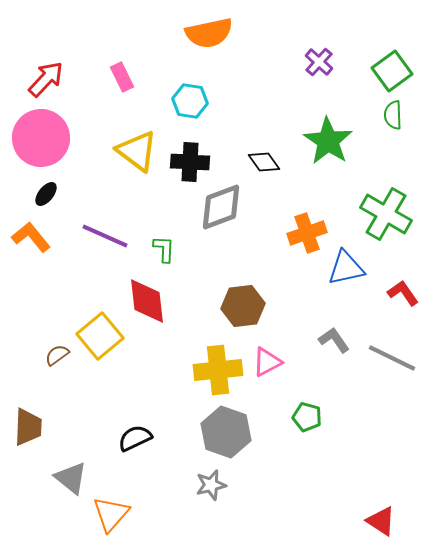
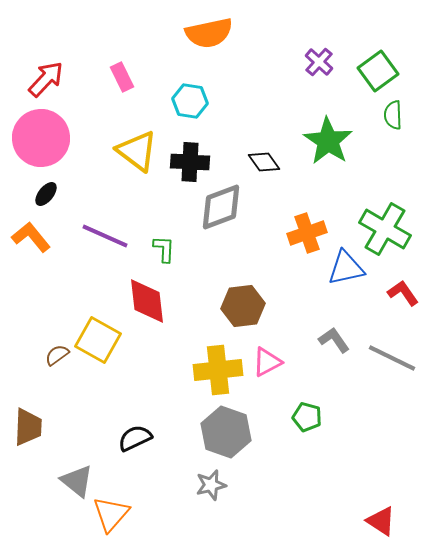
green square: moved 14 px left
green cross: moved 1 px left, 15 px down
yellow square: moved 2 px left, 4 px down; rotated 21 degrees counterclockwise
gray triangle: moved 6 px right, 3 px down
